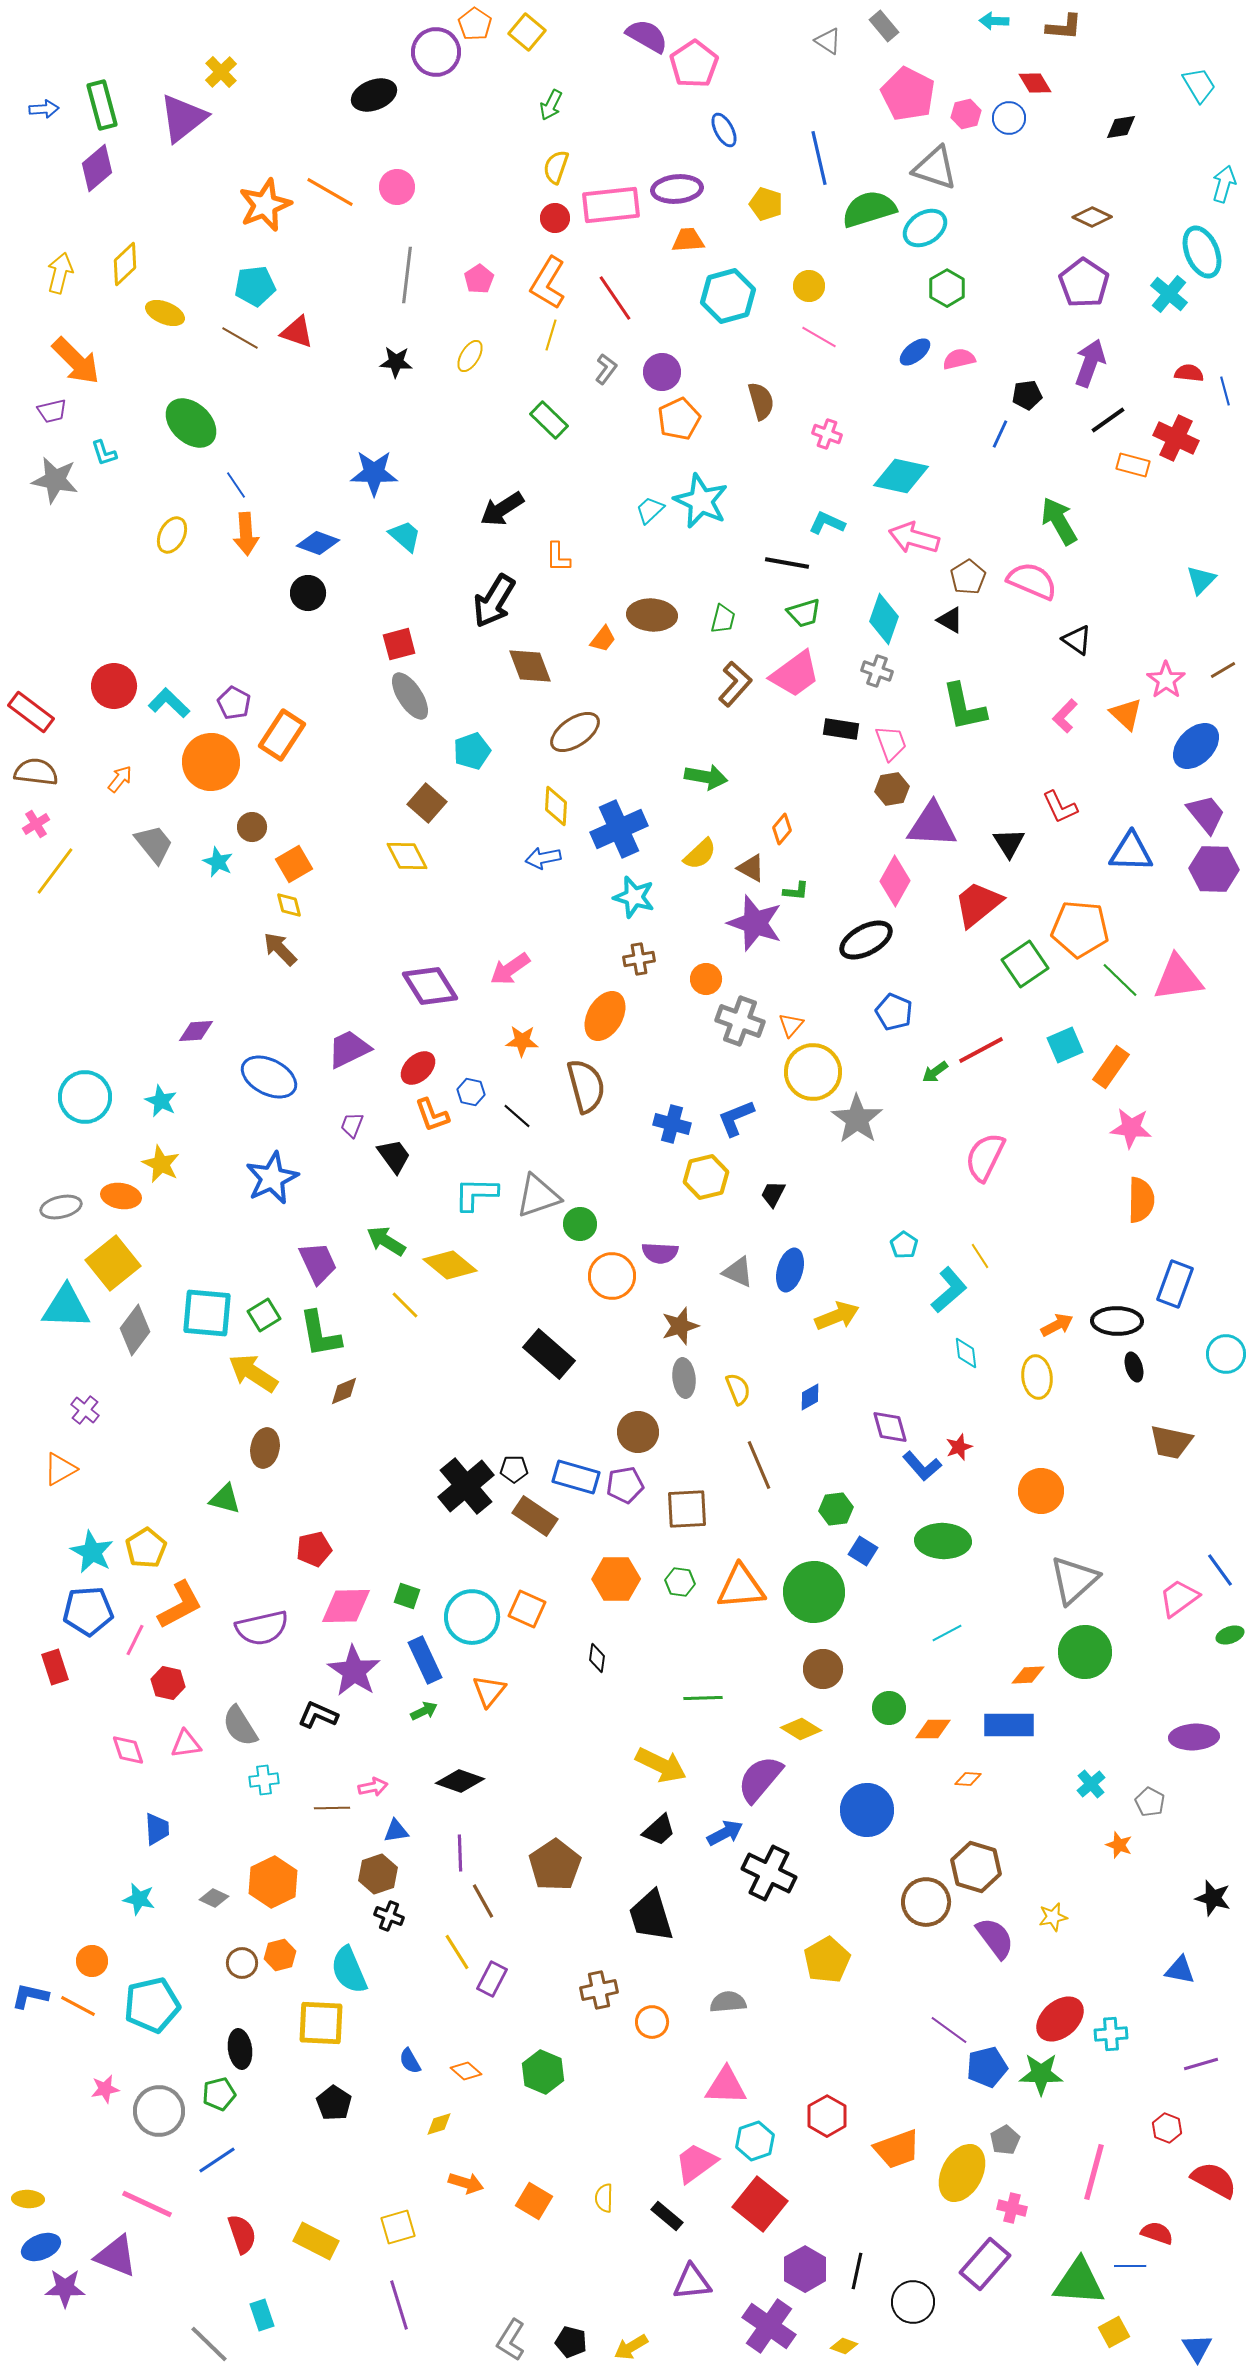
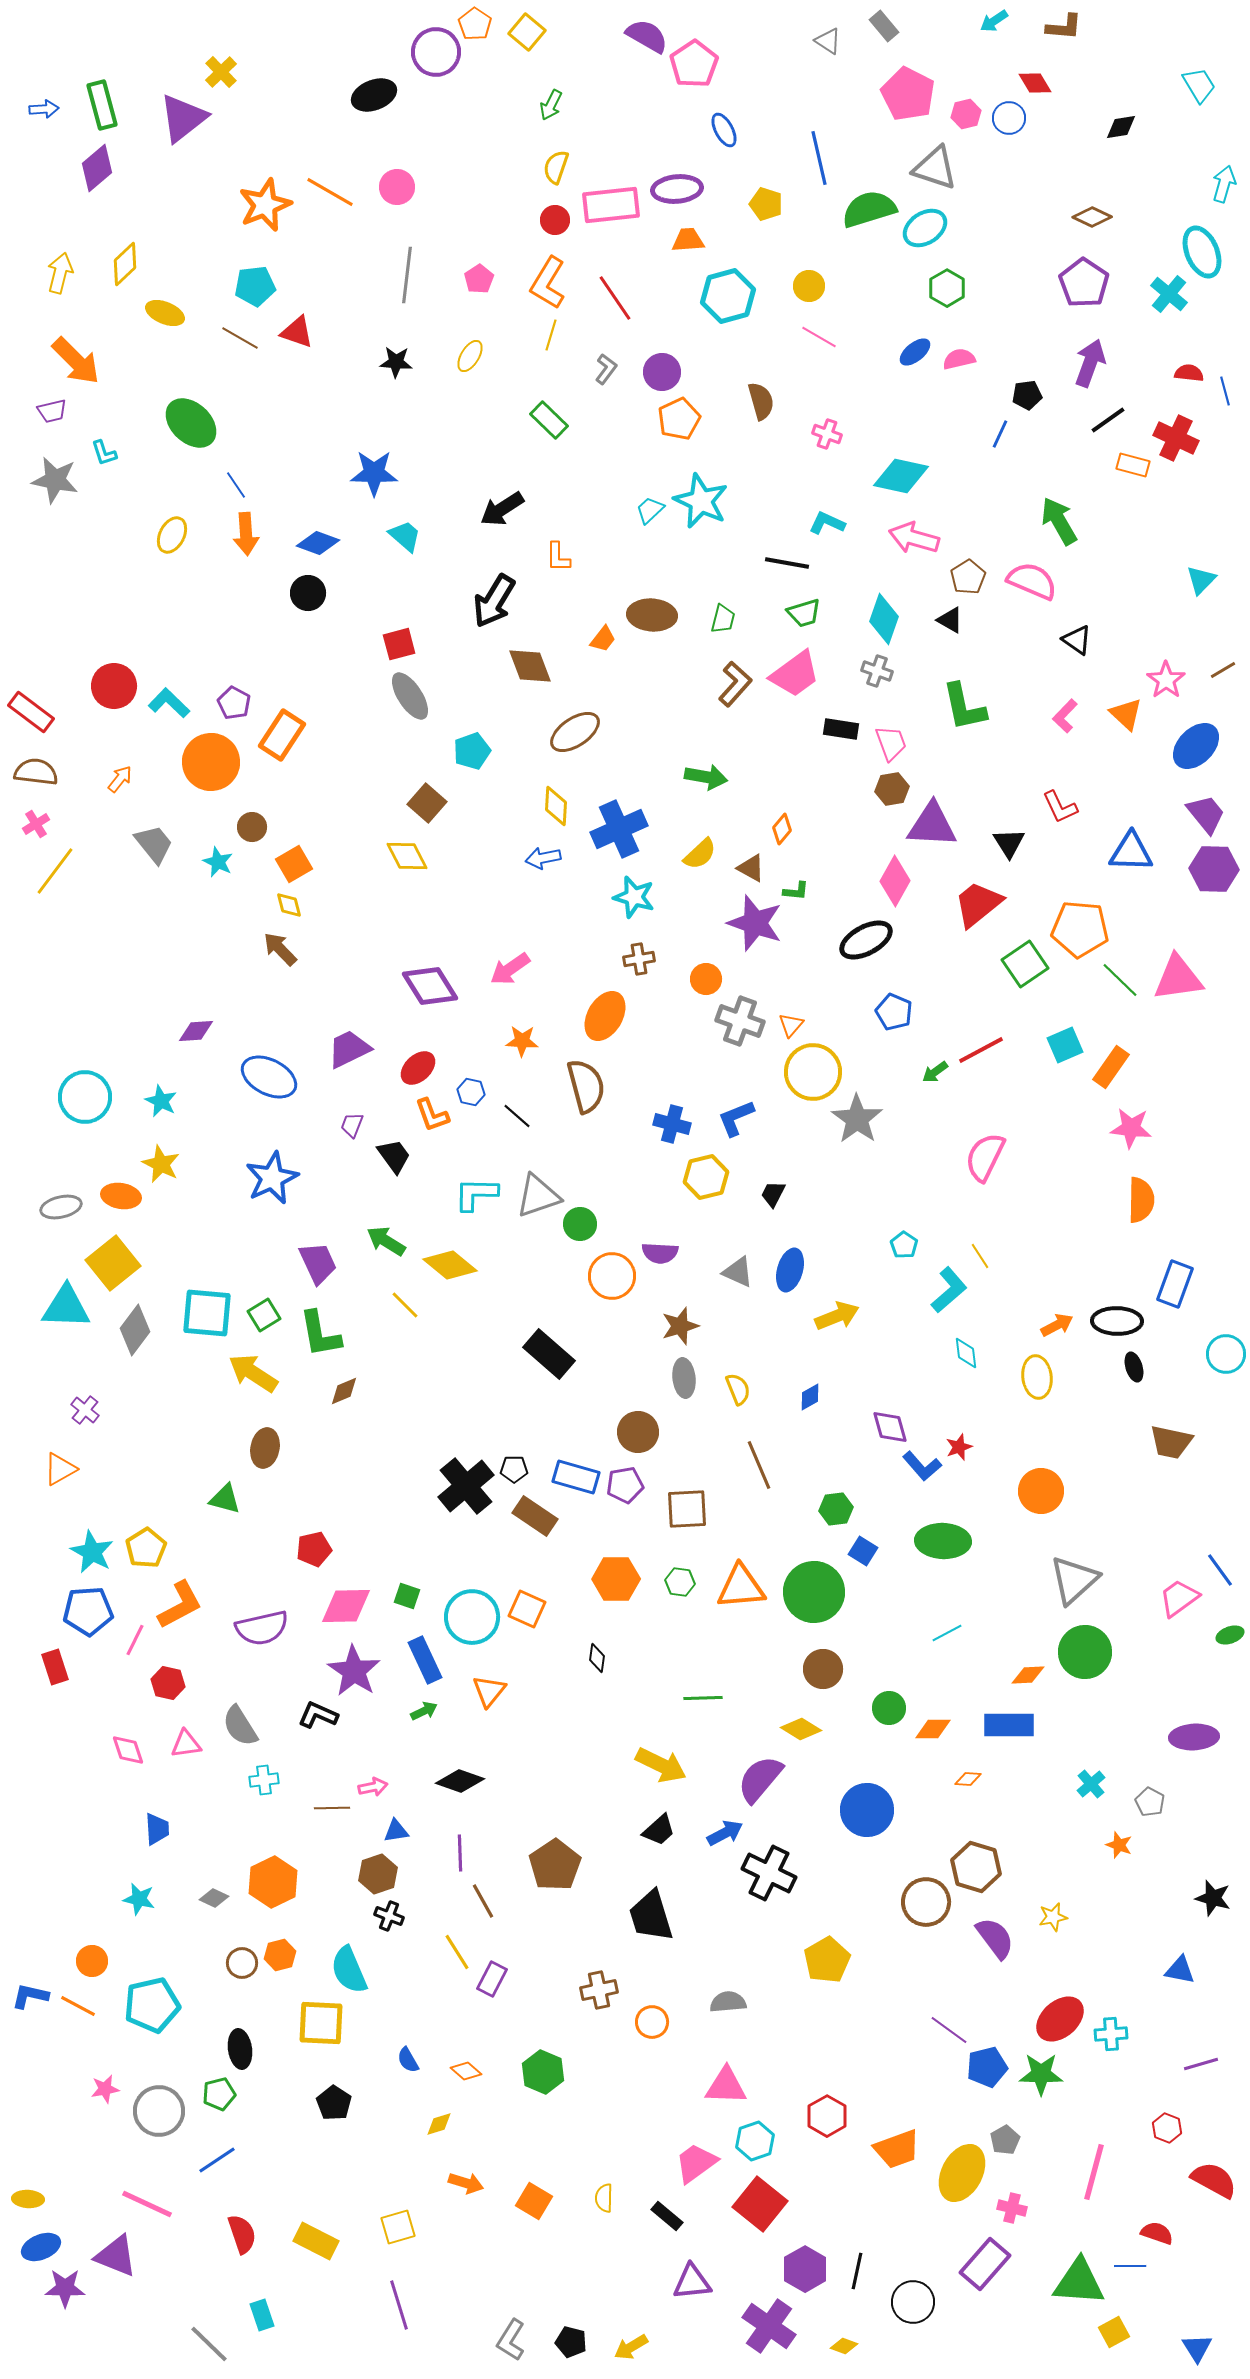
cyan arrow at (994, 21): rotated 36 degrees counterclockwise
red circle at (555, 218): moved 2 px down
blue semicircle at (410, 2061): moved 2 px left, 1 px up
